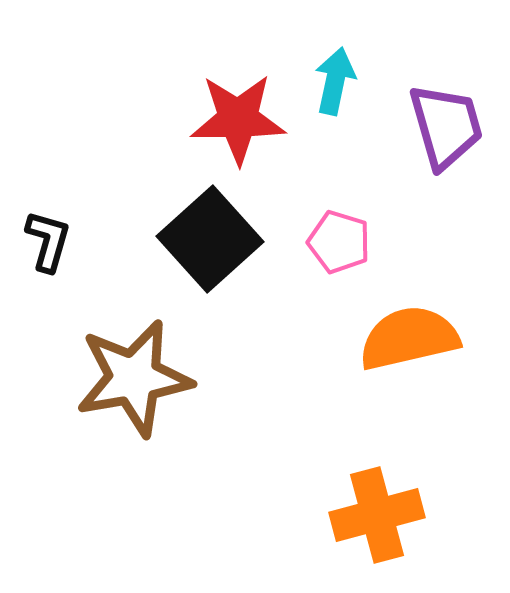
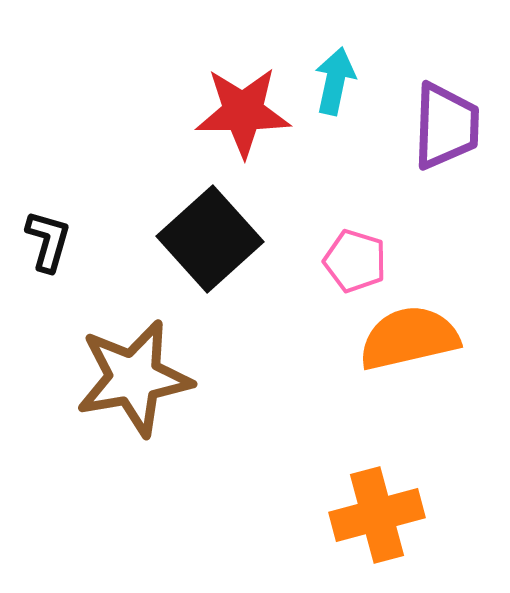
red star: moved 5 px right, 7 px up
purple trapezoid: rotated 18 degrees clockwise
pink pentagon: moved 16 px right, 19 px down
